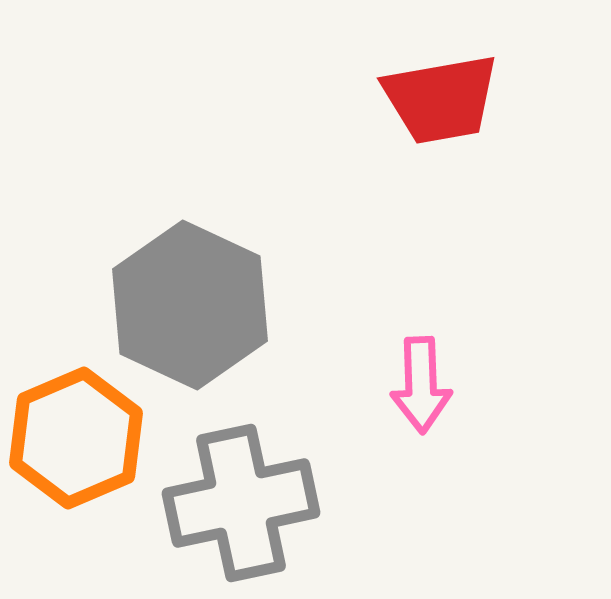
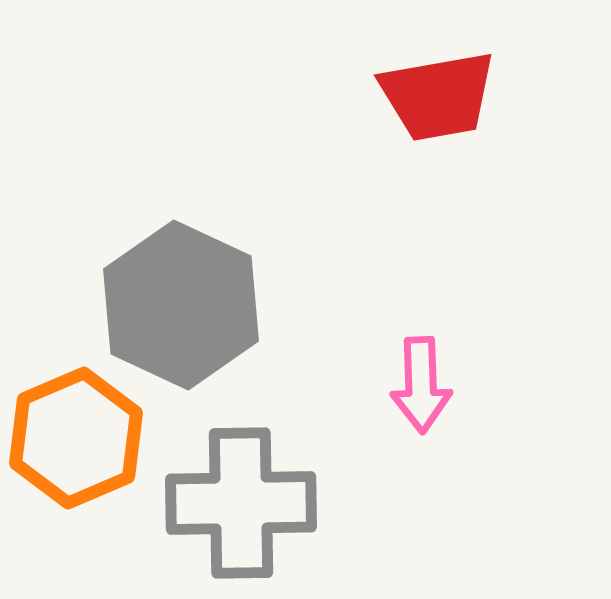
red trapezoid: moved 3 px left, 3 px up
gray hexagon: moved 9 px left
gray cross: rotated 11 degrees clockwise
